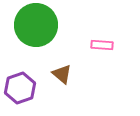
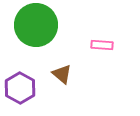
purple hexagon: rotated 12 degrees counterclockwise
